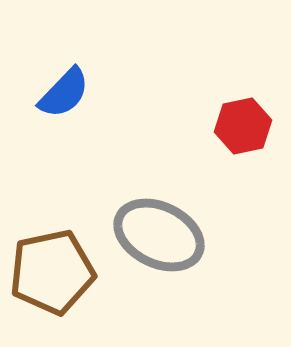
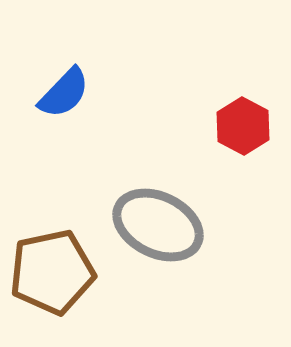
red hexagon: rotated 20 degrees counterclockwise
gray ellipse: moved 1 px left, 10 px up
